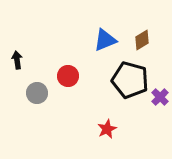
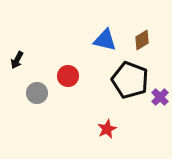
blue triangle: rotated 35 degrees clockwise
black arrow: rotated 144 degrees counterclockwise
black pentagon: rotated 6 degrees clockwise
